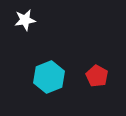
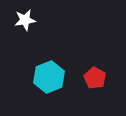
red pentagon: moved 2 px left, 2 px down
